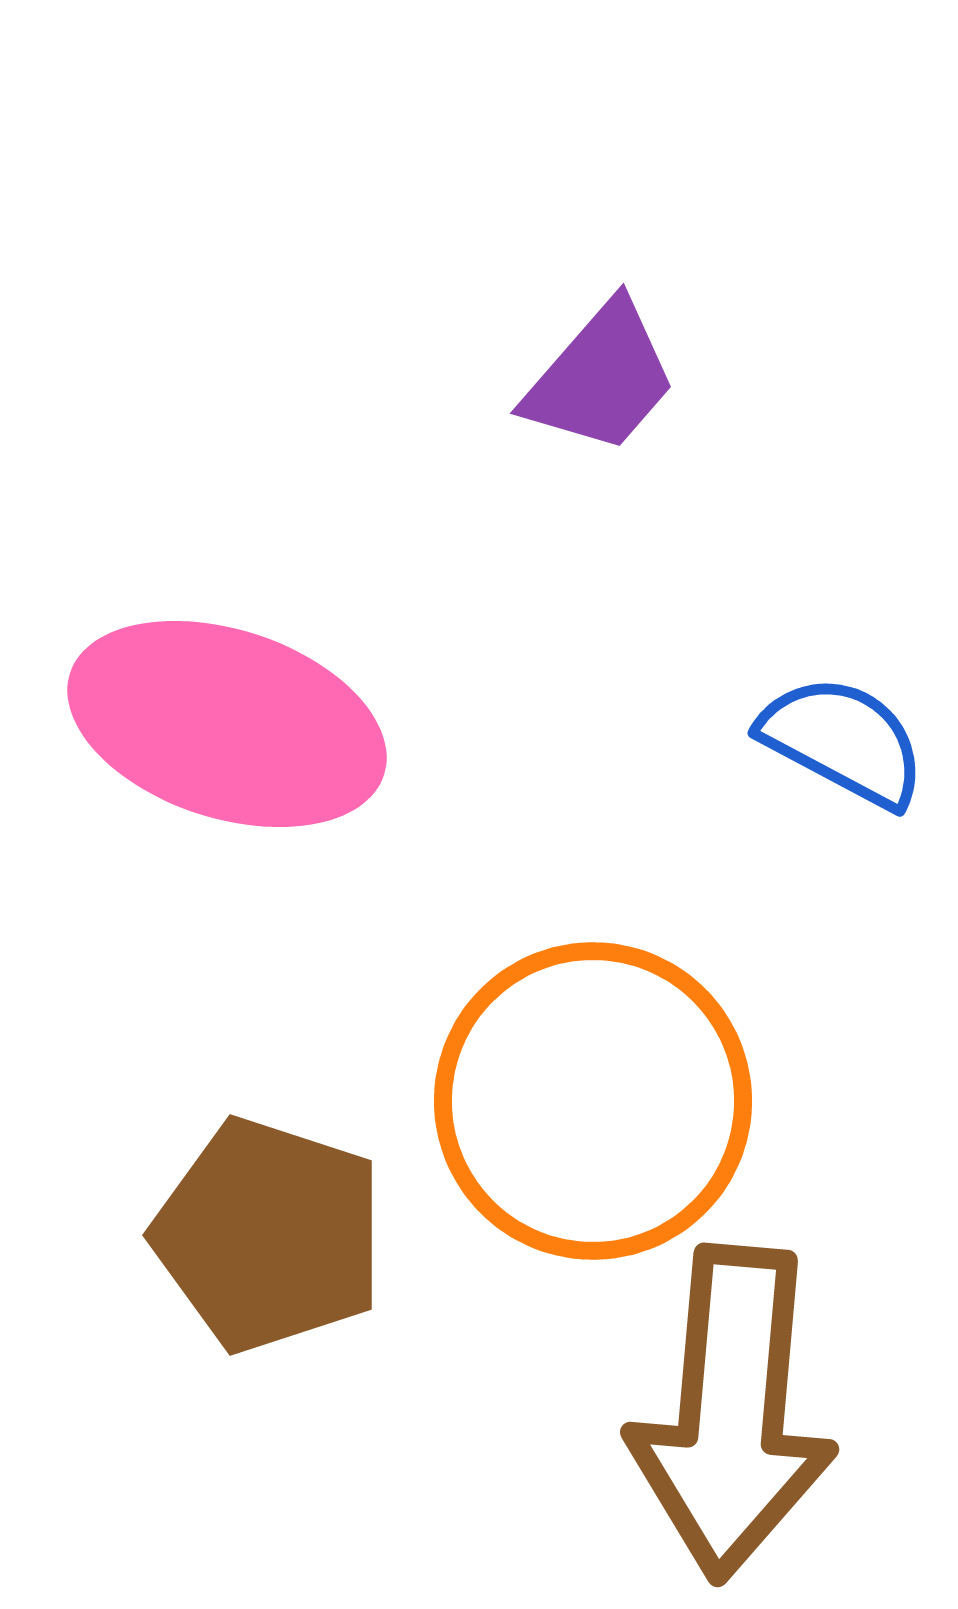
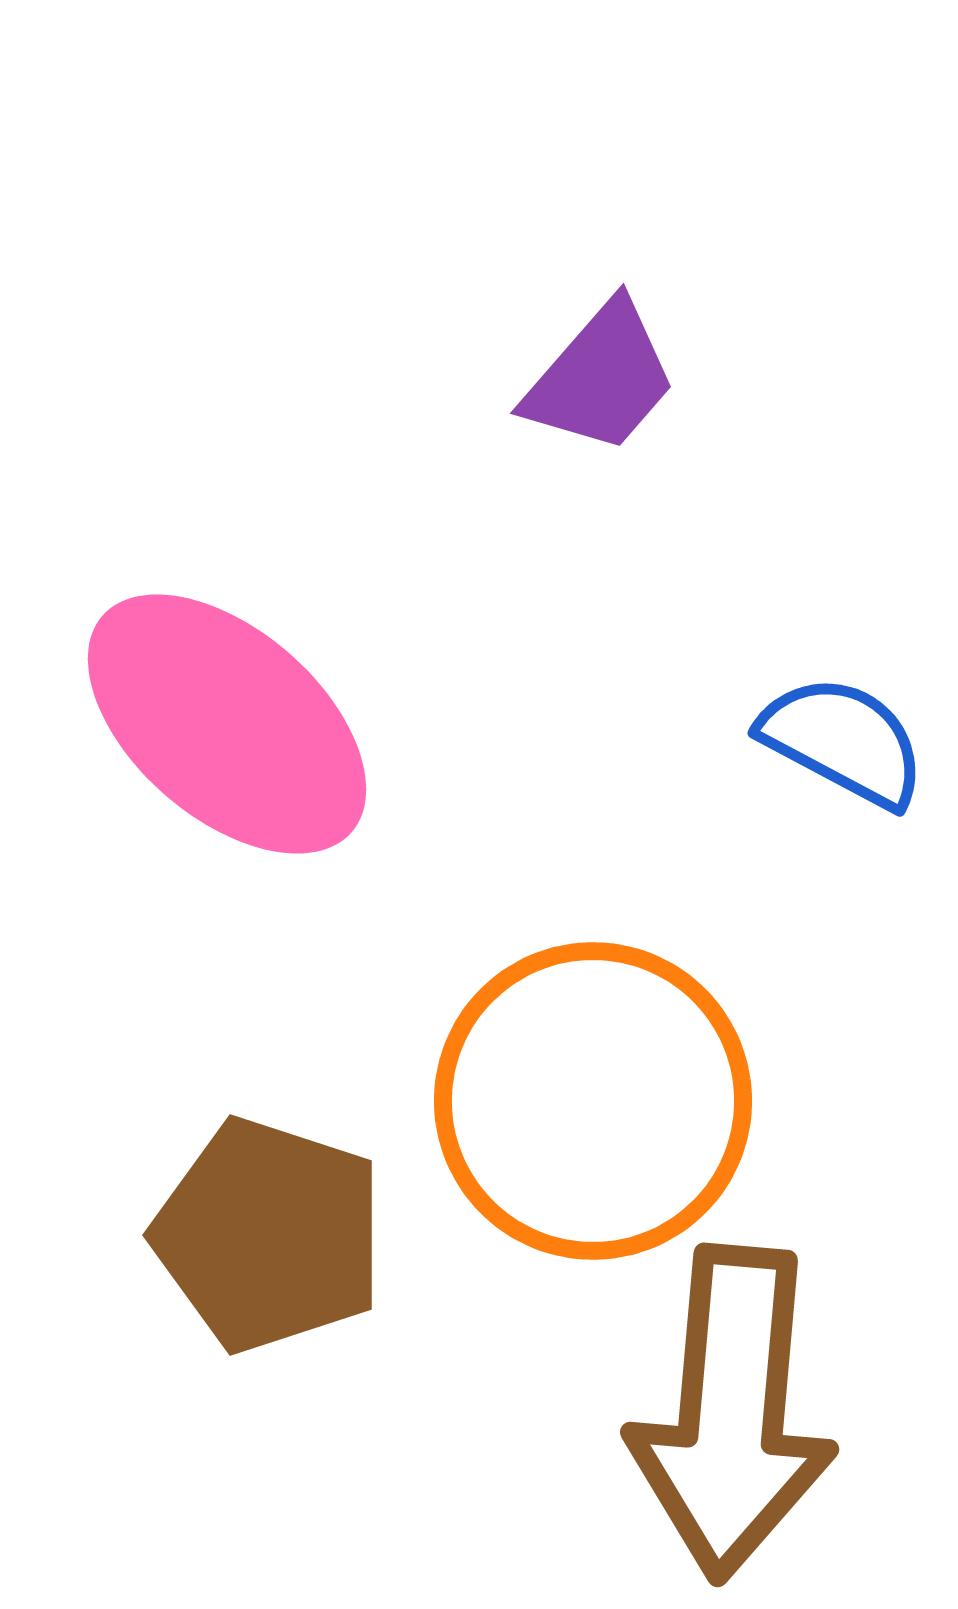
pink ellipse: rotated 23 degrees clockwise
